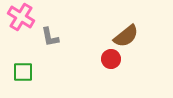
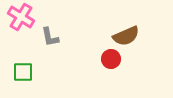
brown semicircle: rotated 16 degrees clockwise
